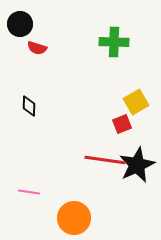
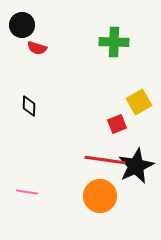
black circle: moved 2 px right, 1 px down
yellow square: moved 3 px right
red square: moved 5 px left
black star: moved 1 px left, 1 px down
pink line: moved 2 px left
orange circle: moved 26 px right, 22 px up
